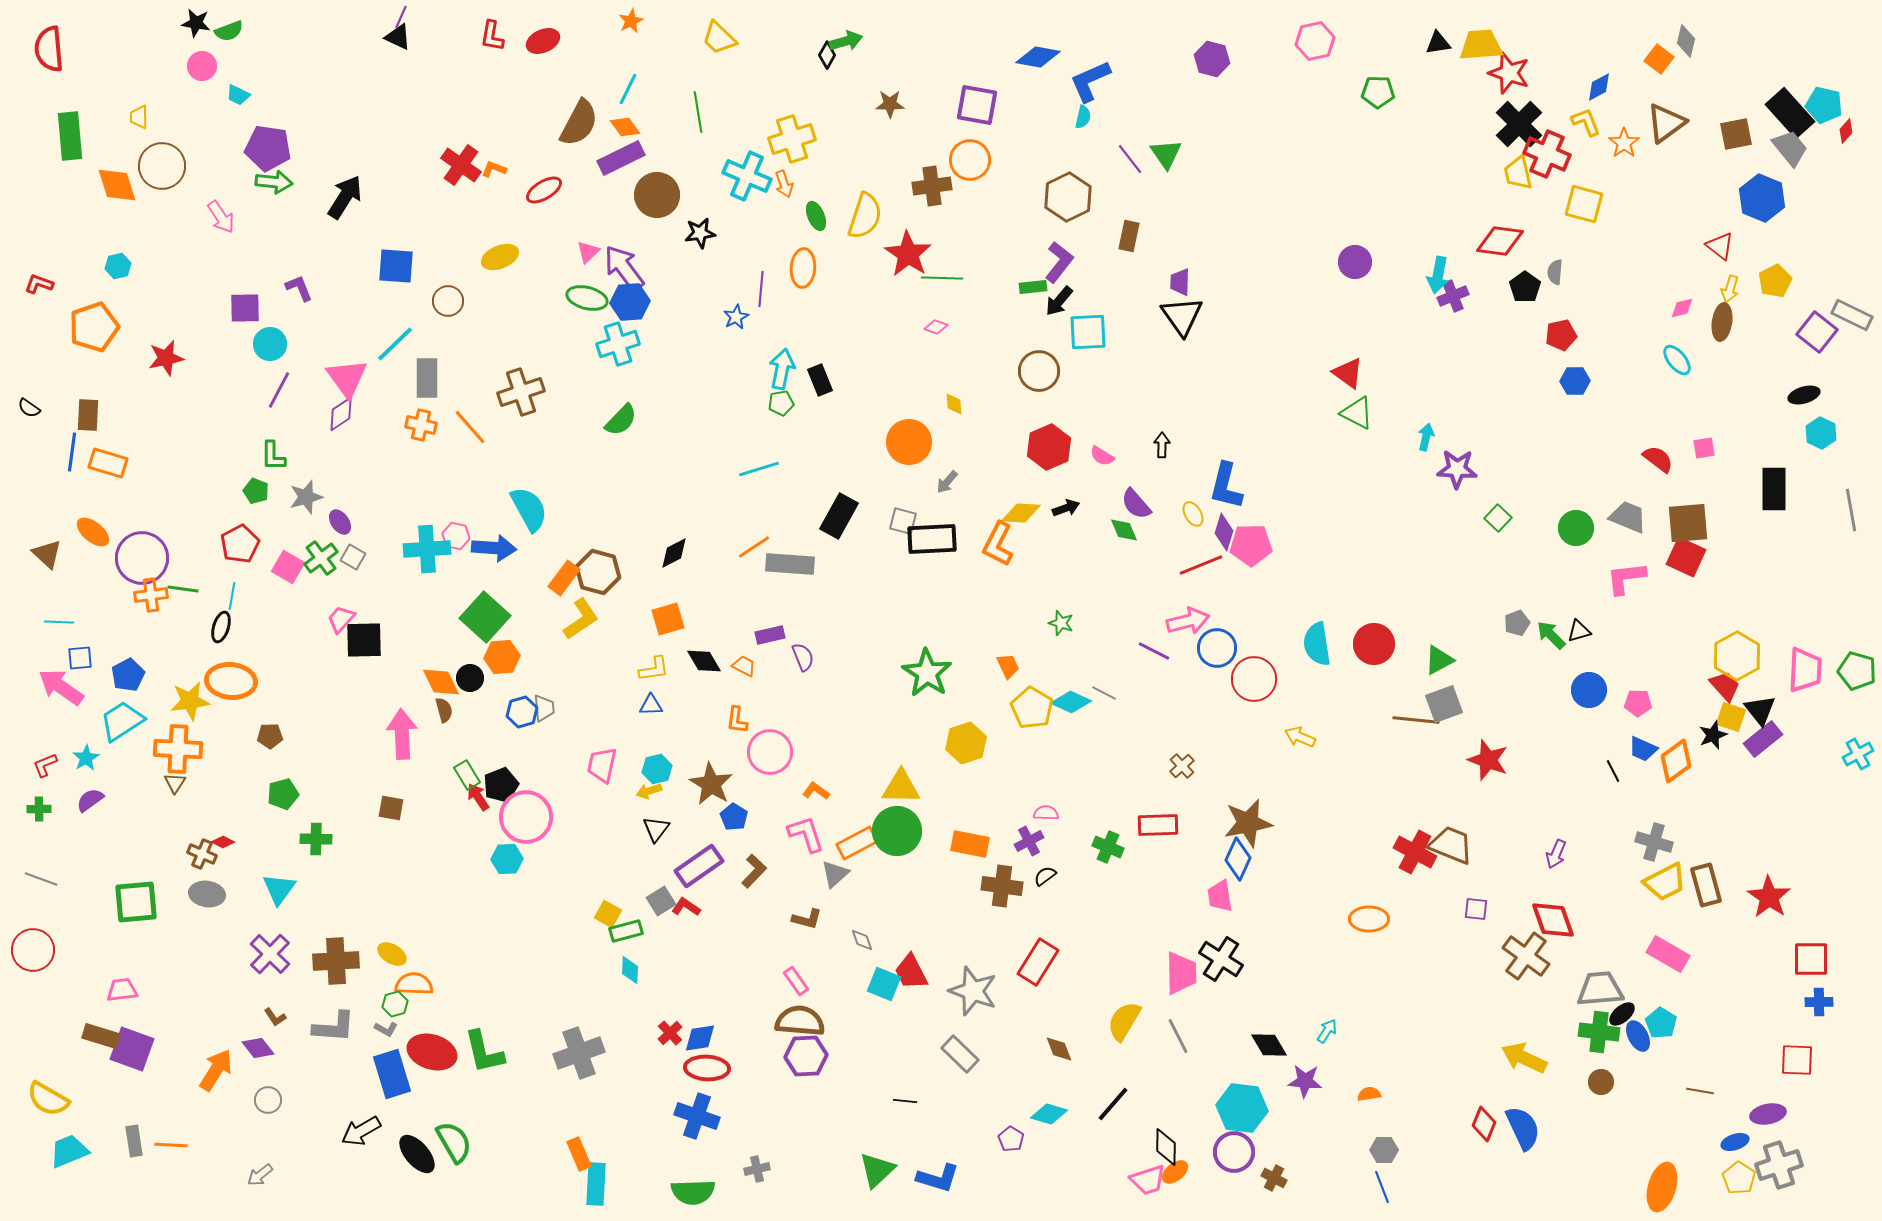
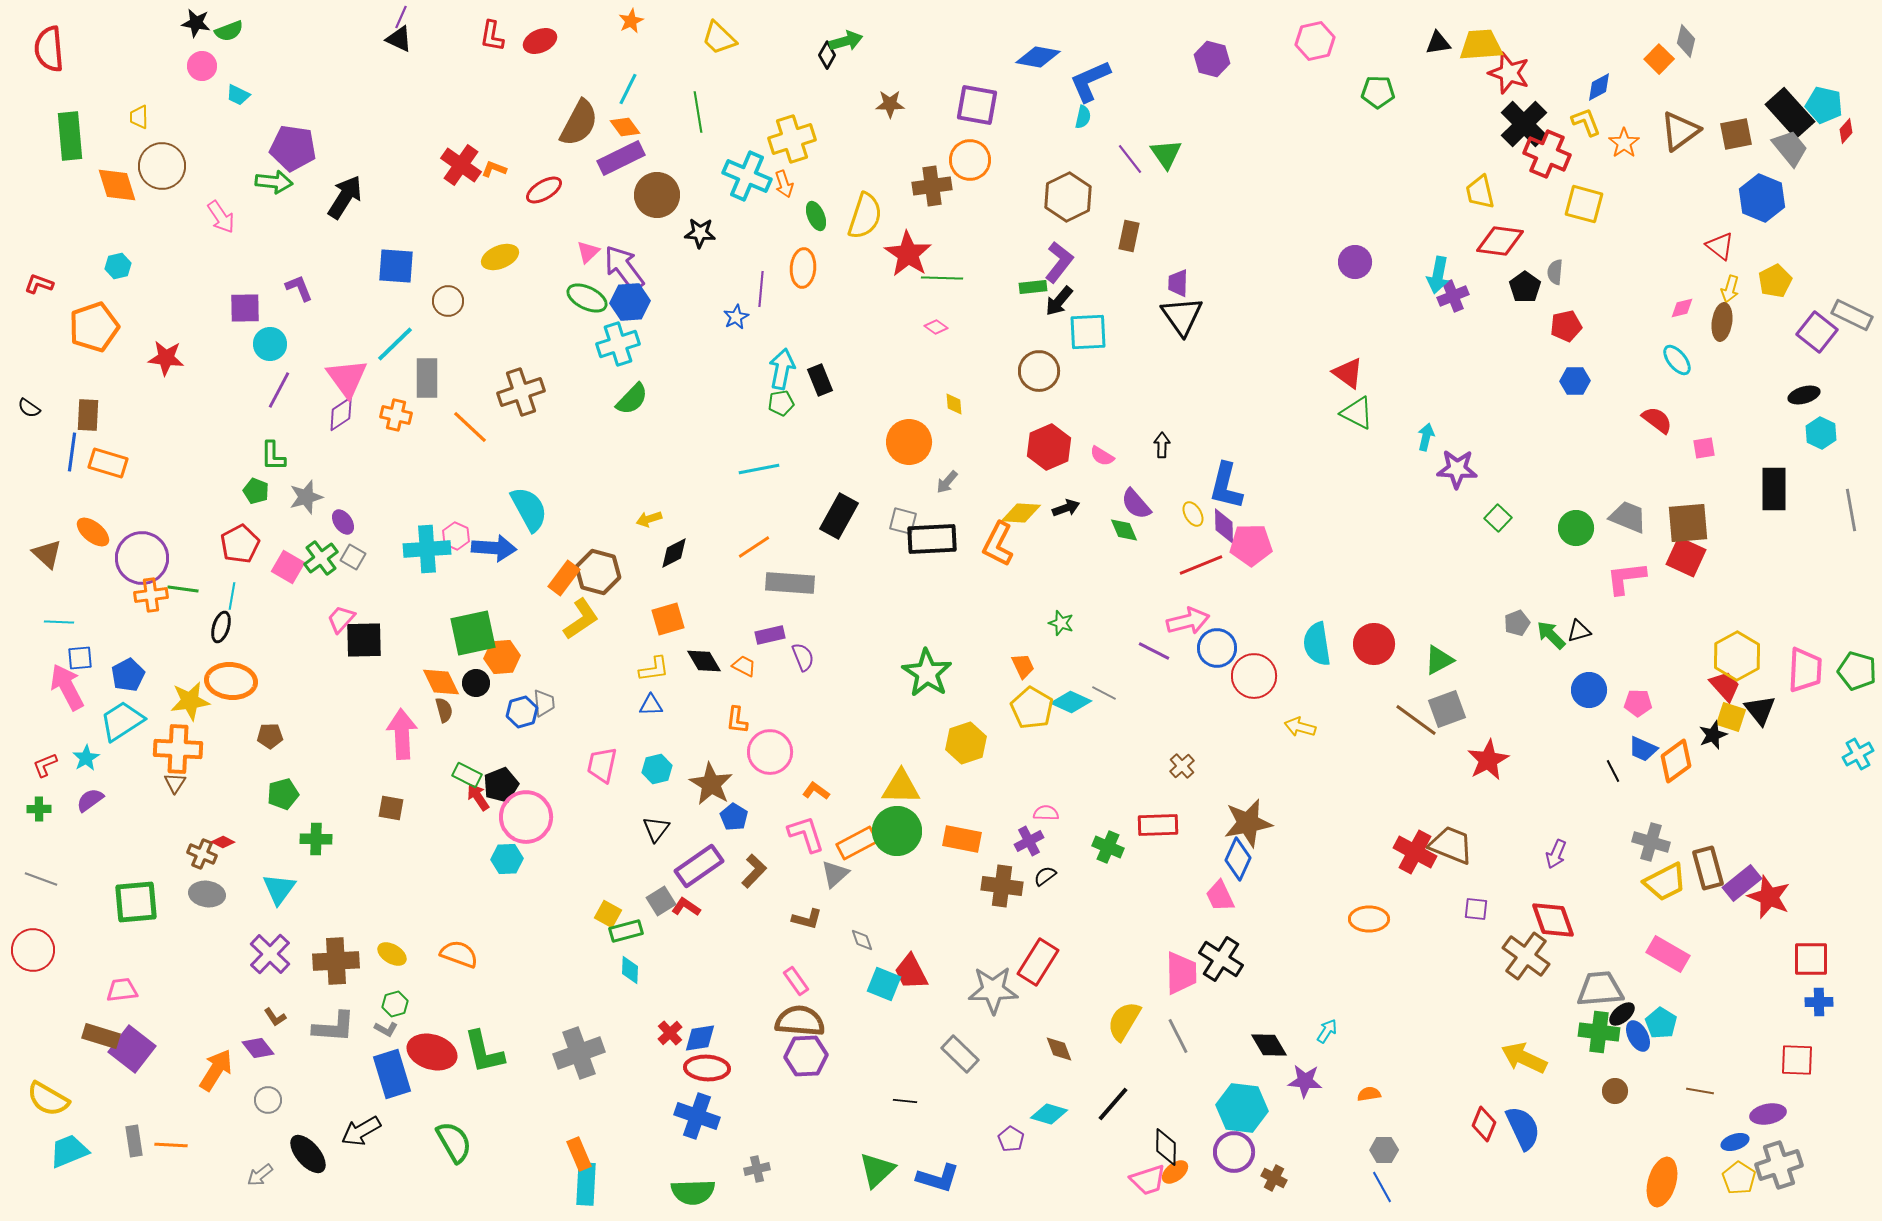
black triangle at (398, 37): moved 1 px right, 2 px down
red ellipse at (543, 41): moved 3 px left
orange square at (1659, 59): rotated 8 degrees clockwise
brown triangle at (1666, 123): moved 14 px right, 8 px down
black cross at (1519, 124): moved 5 px right
purple pentagon at (268, 148): moved 25 px right
yellow trapezoid at (1518, 173): moved 38 px left, 19 px down
black star at (700, 233): rotated 12 degrees clockwise
purple trapezoid at (1180, 282): moved 2 px left, 1 px down
green ellipse at (587, 298): rotated 12 degrees clockwise
pink diamond at (936, 327): rotated 15 degrees clockwise
red pentagon at (1561, 335): moved 5 px right, 9 px up
red star at (166, 358): rotated 18 degrees clockwise
green semicircle at (621, 420): moved 11 px right, 21 px up
orange cross at (421, 425): moved 25 px left, 10 px up
orange line at (470, 427): rotated 6 degrees counterclockwise
red semicircle at (1658, 459): moved 1 px left, 39 px up
cyan line at (759, 469): rotated 6 degrees clockwise
purple ellipse at (340, 522): moved 3 px right
purple diamond at (1224, 532): moved 6 px up; rotated 18 degrees counterclockwise
pink hexagon at (456, 536): rotated 12 degrees clockwise
gray rectangle at (790, 564): moved 19 px down
green square at (485, 617): moved 12 px left, 16 px down; rotated 36 degrees clockwise
orange trapezoid at (1008, 666): moved 15 px right
black circle at (470, 678): moved 6 px right, 5 px down
red circle at (1254, 679): moved 3 px up
pink arrow at (61, 687): moved 6 px right; rotated 27 degrees clockwise
gray square at (1444, 704): moved 3 px right, 5 px down
gray trapezoid at (544, 708): moved 5 px up
brown line at (1416, 720): rotated 30 degrees clockwise
yellow arrow at (1300, 737): moved 10 px up; rotated 8 degrees counterclockwise
purple rectangle at (1763, 739): moved 21 px left, 144 px down
red star at (1488, 760): rotated 24 degrees clockwise
green rectangle at (467, 775): rotated 32 degrees counterclockwise
yellow arrow at (649, 791): moved 272 px up
gray cross at (1654, 842): moved 3 px left
orange rectangle at (970, 844): moved 8 px left, 5 px up
brown rectangle at (1706, 885): moved 2 px right, 17 px up
pink trapezoid at (1220, 896): rotated 16 degrees counterclockwise
red star at (1769, 897): rotated 12 degrees counterclockwise
orange semicircle at (414, 984): moved 45 px right, 30 px up; rotated 18 degrees clockwise
gray star at (973, 991): moved 20 px right, 1 px up; rotated 21 degrees counterclockwise
purple square at (132, 1049): rotated 18 degrees clockwise
brown circle at (1601, 1082): moved 14 px right, 9 px down
black ellipse at (417, 1154): moved 109 px left
cyan rectangle at (596, 1184): moved 10 px left
blue line at (1382, 1187): rotated 8 degrees counterclockwise
orange ellipse at (1662, 1187): moved 5 px up
